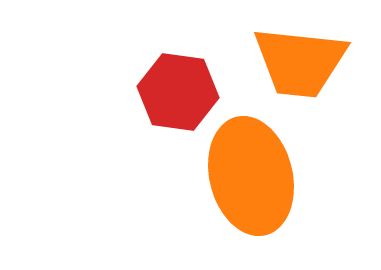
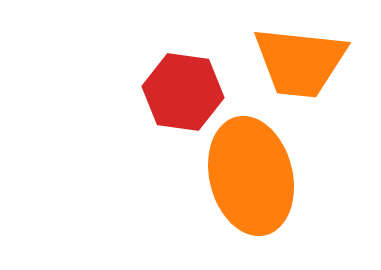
red hexagon: moved 5 px right
